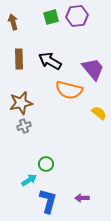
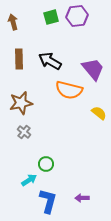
gray cross: moved 6 px down; rotated 32 degrees counterclockwise
